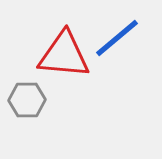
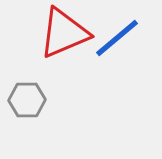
red triangle: moved 22 px up; rotated 28 degrees counterclockwise
